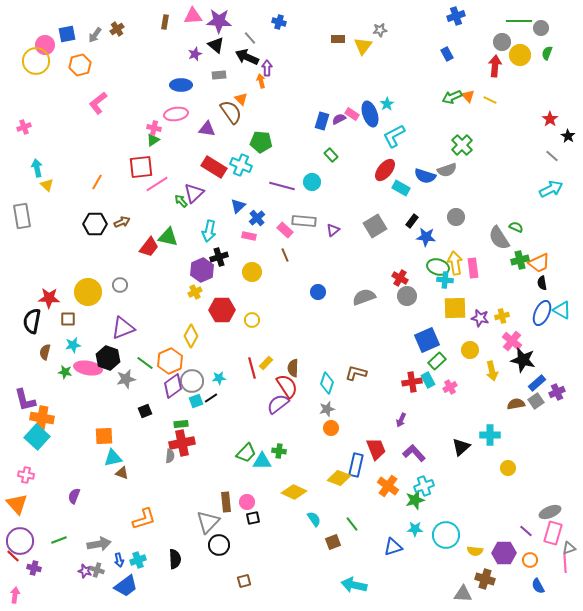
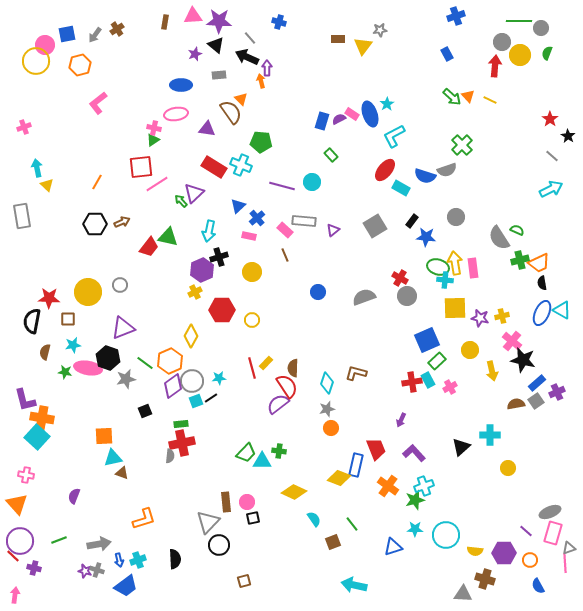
green arrow at (452, 97): rotated 114 degrees counterclockwise
green semicircle at (516, 227): moved 1 px right, 3 px down
